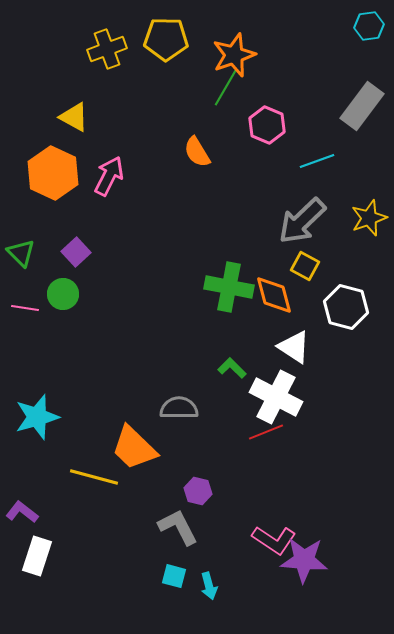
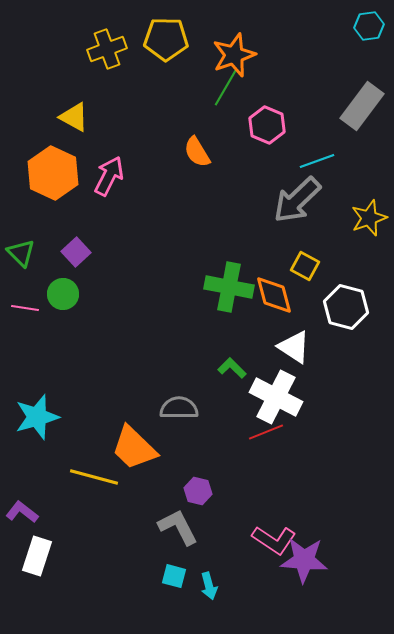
gray arrow: moved 5 px left, 21 px up
